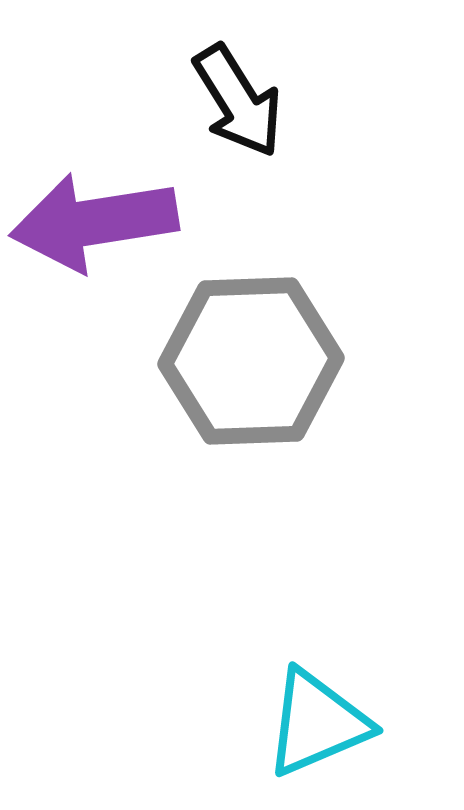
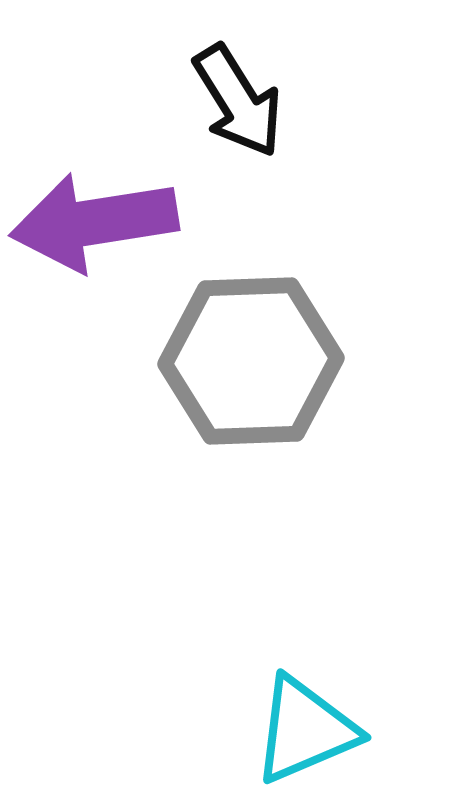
cyan triangle: moved 12 px left, 7 px down
